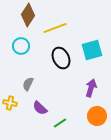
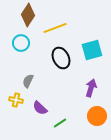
cyan circle: moved 3 px up
gray semicircle: moved 3 px up
yellow cross: moved 6 px right, 3 px up
